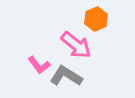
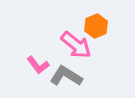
orange hexagon: moved 7 px down
pink L-shape: moved 1 px left
